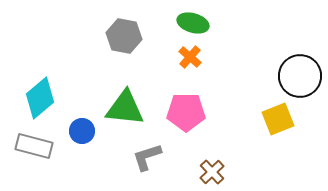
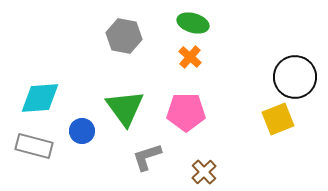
black circle: moved 5 px left, 1 px down
cyan diamond: rotated 36 degrees clockwise
green triangle: rotated 48 degrees clockwise
brown cross: moved 8 px left
